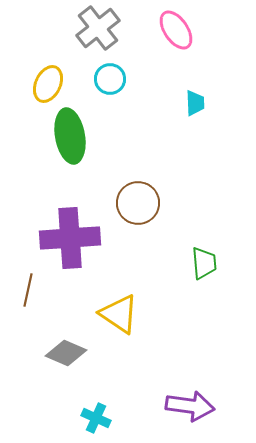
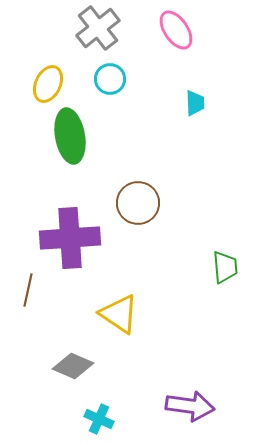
green trapezoid: moved 21 px right, 4 px down
gray diamond: moved 7 px right, 13 px down
cyan cross: moved 3 px right, 1 px down
